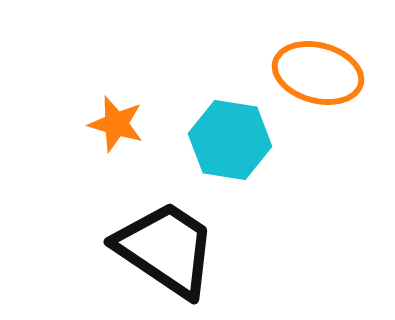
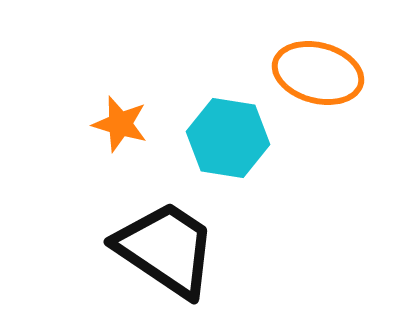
orange star: moved 4 px right
cyan hexagon: moved 2 px left, 2 px up
